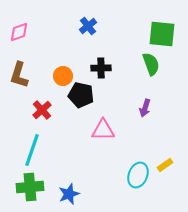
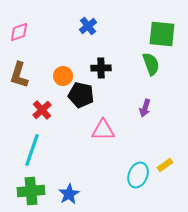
green cross: moved 1 px right, 4 px down
blue star: rotated 10 degrees counterclockwise
